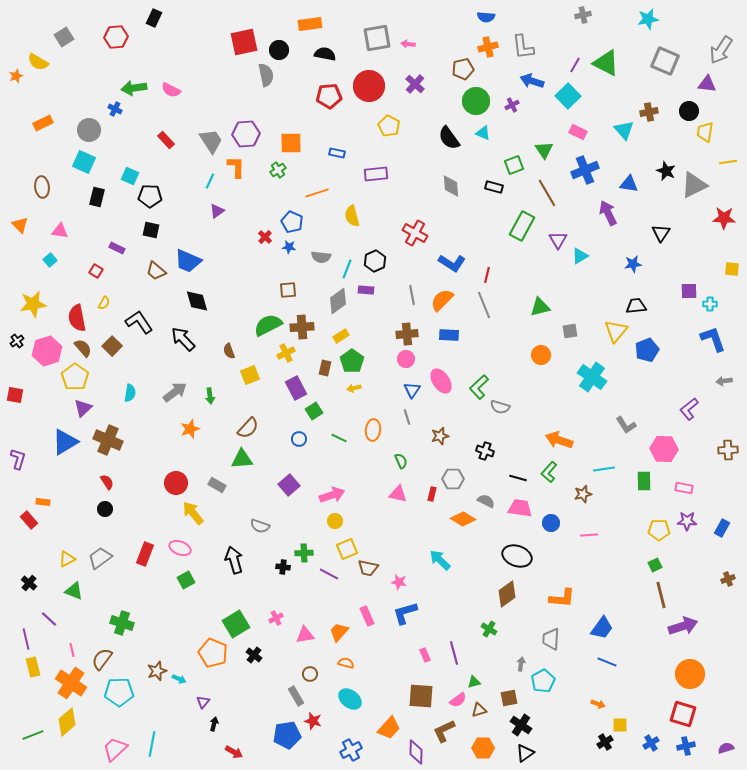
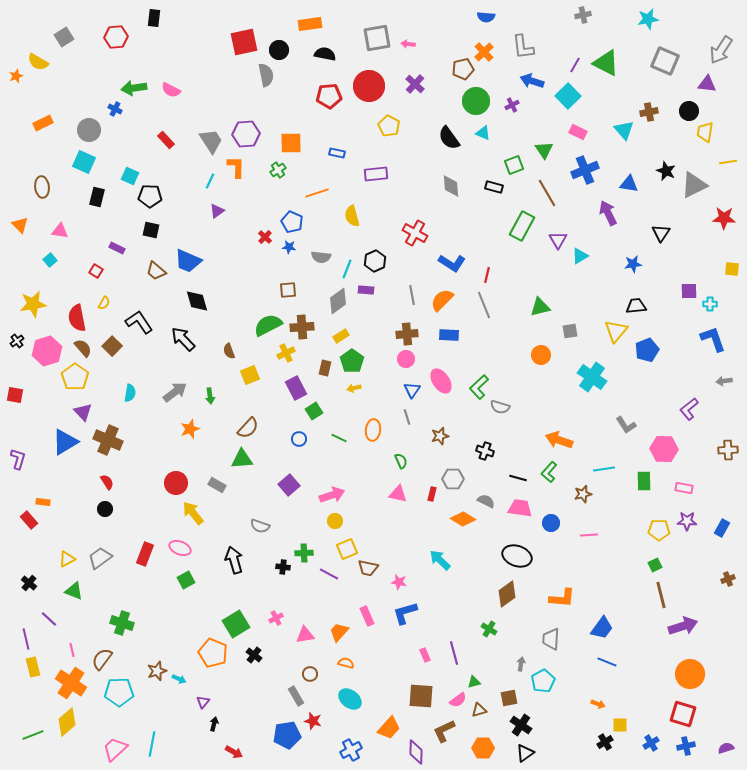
black rectangle at (154, 18): rotated 18 degrees counterclockwise
orange cross at (488, 47): moved 4 px left, 5 px down; rotated 30 degrees counterclockwise
purple triangle at (83, 408): moved 4 px down; rotated 30 degrees counterclockwise
